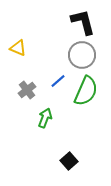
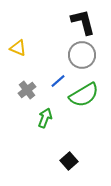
green semicircle: moved 2 px left, 4 px down; rotated 36 degrees clockwise
